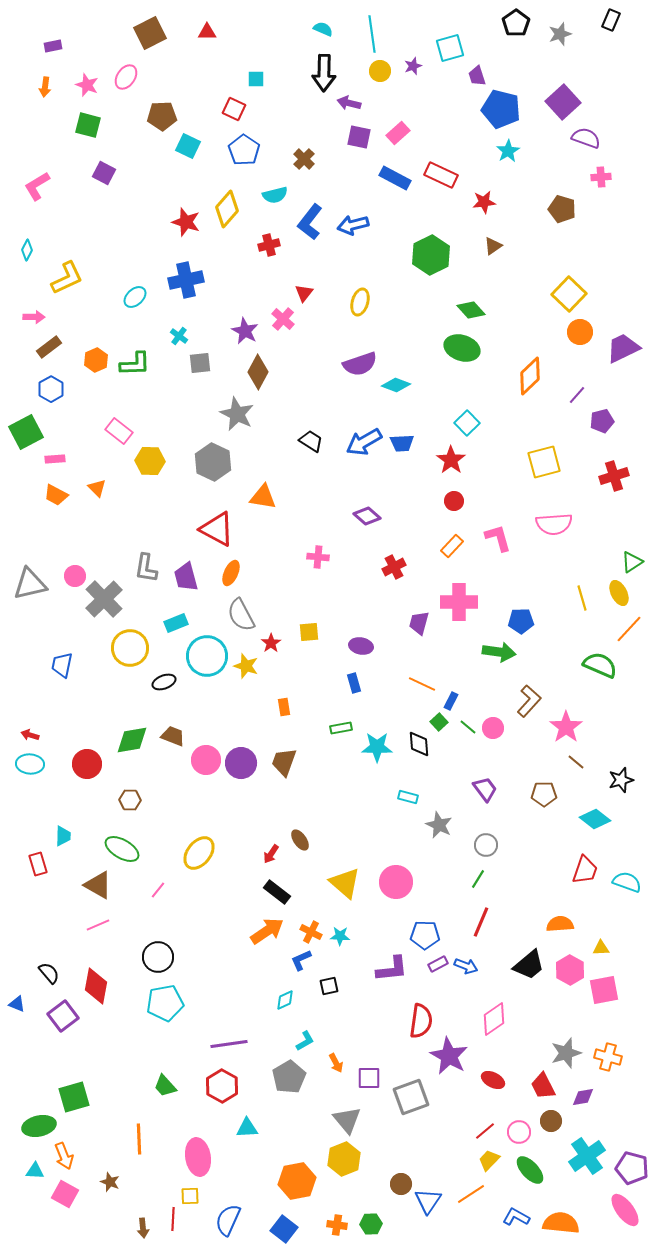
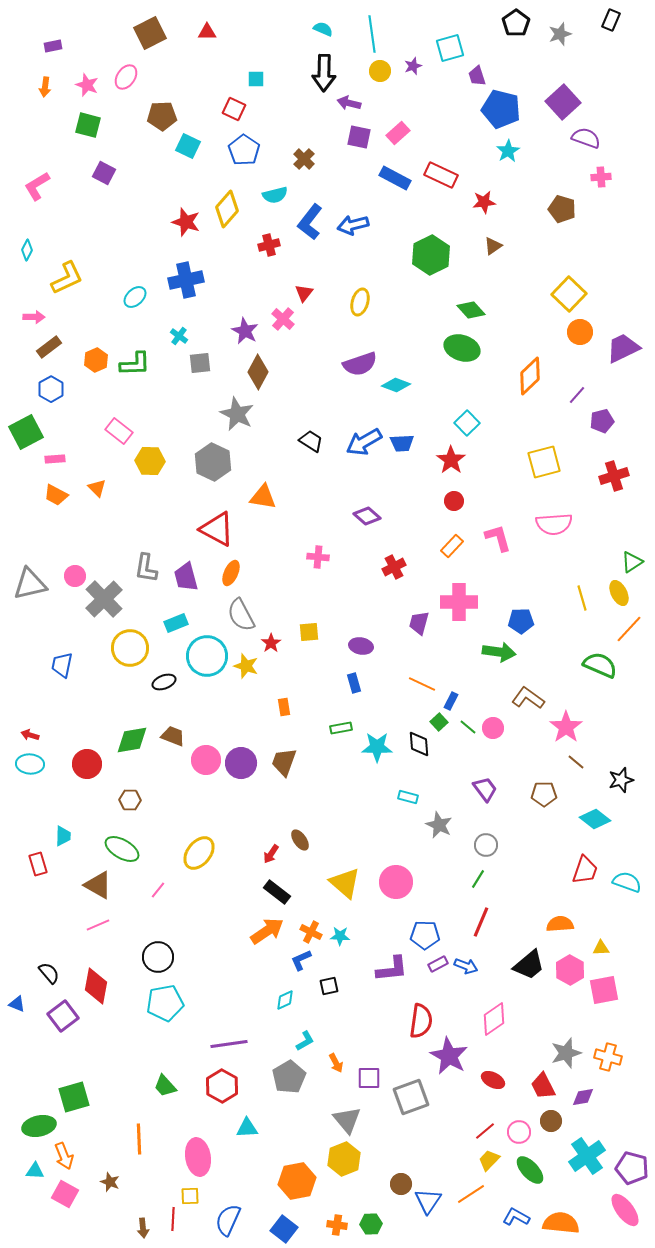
brown L-shape at (529, 701): moved 1 px left, 3 px up; rotated 96 degrees counterclockwise
